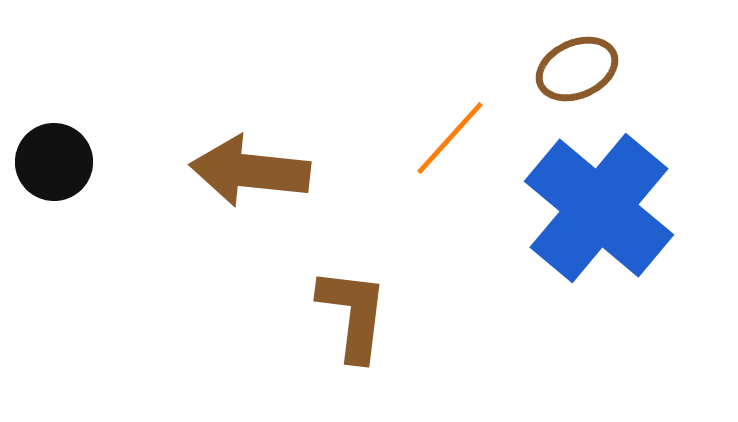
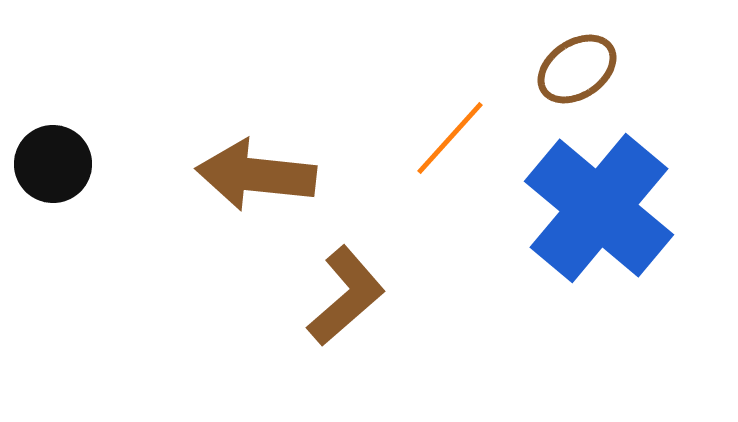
brown ellipse: rotated 10 degrees counterclockwise
black circle: moved 1 px left, 2 px down
brown arrow: moved 6 px right, 4 px down
brown L-shape: moved 7 px left, 18 px up; rotated 42 degrees clockwise
